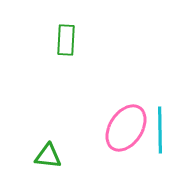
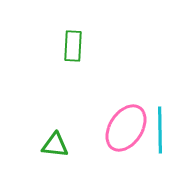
green rectangle: moved 7 px right, 6 px down
green triangle: moved 7 px right, 11 px up
